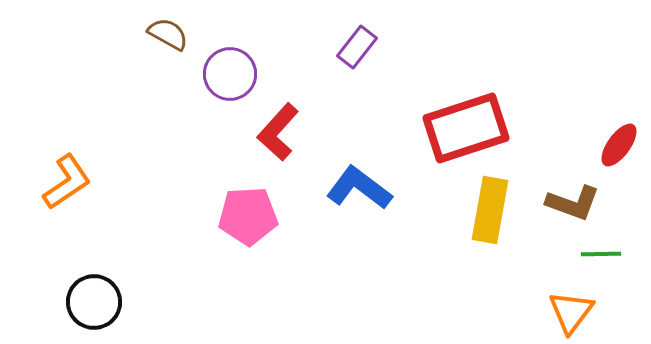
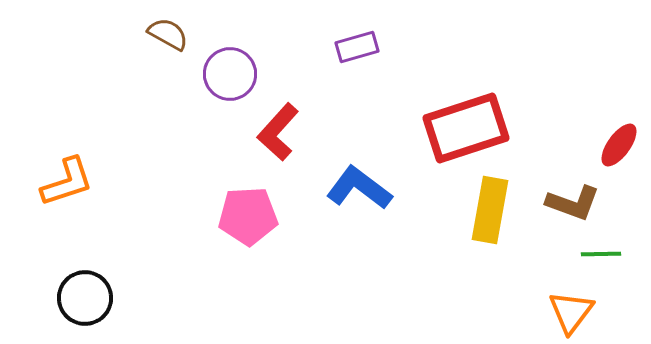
purple rectangle: rotated 36 degrees clockwise
orange L-shape: rotated 16 degrees clockwise
black circle: moved 9 px left, 4 px up
